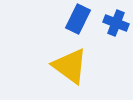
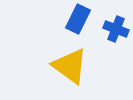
blue cross: moved 6 px down
